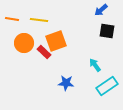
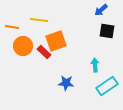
orange line: moved 8 px down
orange circle: moved 1 px left, 3 px down
cyan arrow: rotated 32 degrees clockwise
